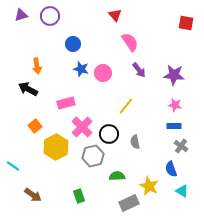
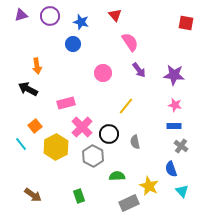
blue star: moved 47 px up
gray hexagon: rotated 20 degrees counterclockwise
cyan line: moved 8 px right, 22 px up; rotated 16 degrees clockwise
cyan triangle: rotated 16 degrees clockwise
